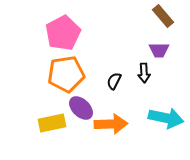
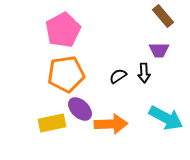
pink pentagon: moved 3 px up
black semicircle: moved 4 px right, 5 px up; rotated 30 degrees clockwise
purple ellipse: moved 1 px left, 1 px down
cyan arrow: rotated 16 degrees clockwise
